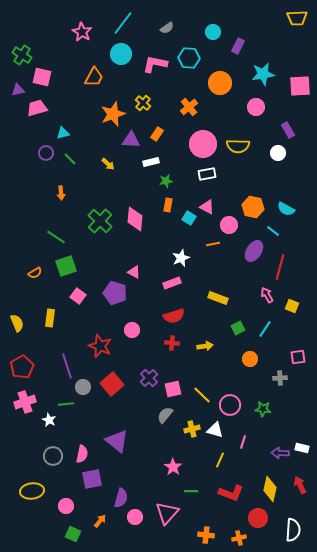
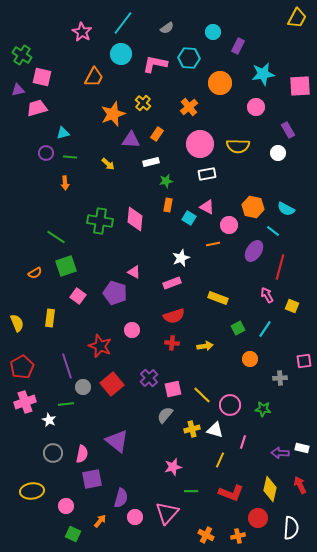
yellow trapezoid at (297, 18): rotated 60 degrees counterclockwise
pink circle at (203, 144): moved 3 px left
green line at (70, 159): moved 2 px up; rotated 40 degrees counterclockwise
orange arrow at (61, 193): moved 4 px right, 10 px up
green cross at (100, 221): rotated 35 degrees counterclockwise
pink square at (298, 357): moved 6 px right, 4 px down
gray circle at (53, 456): moved 3 px up
pink star at (173, 467): rotated 24 degrees clockwise
white semicircle at (293, 530): moved 2 px left, 2 px up
orange cross at (206, 535): rotated 21 degrees clockwise
orange cross at (239, 538): moved 1 px left, 2 px up
